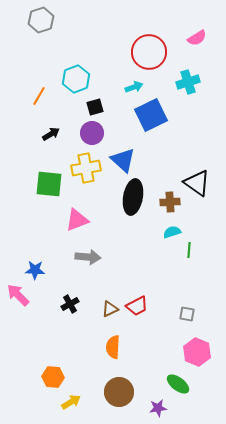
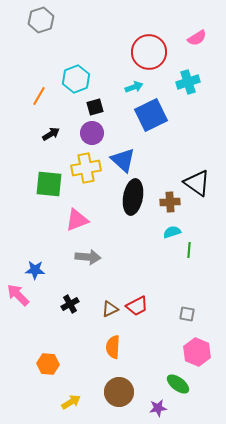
orange hexagon: moved 5 px left, 13 px up
